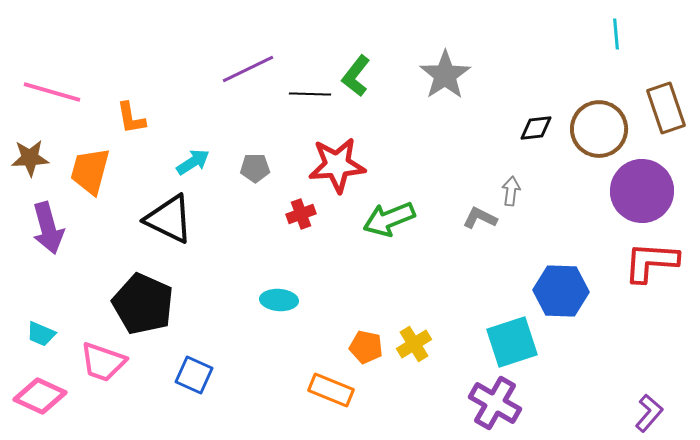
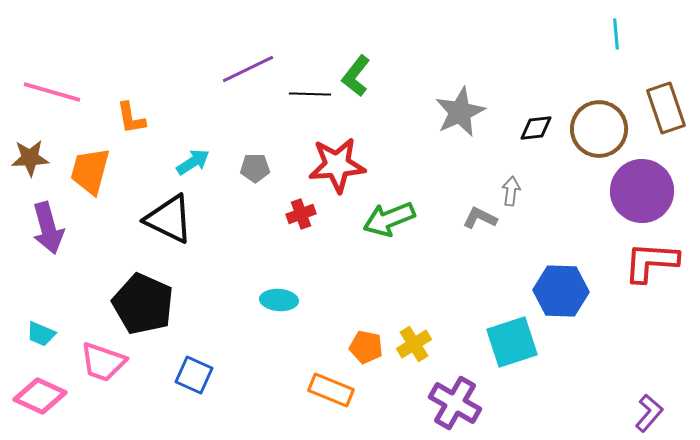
gray star: moved 15 px right, 37 px down; rotated 9 degrees clockwise
purple cross: moved 40 px left
